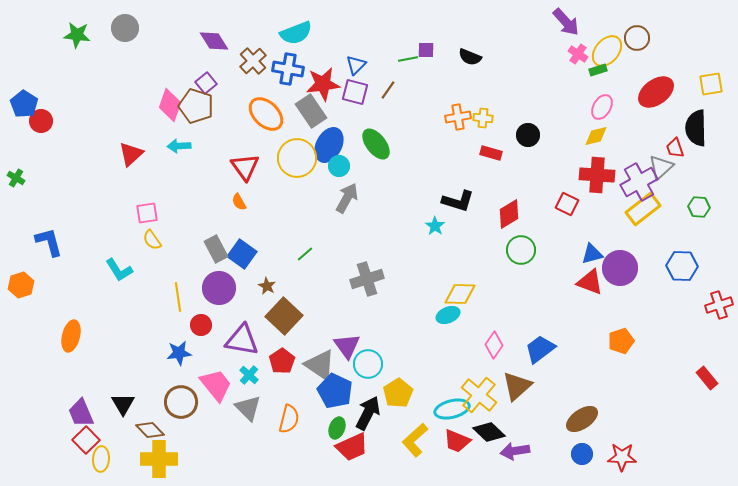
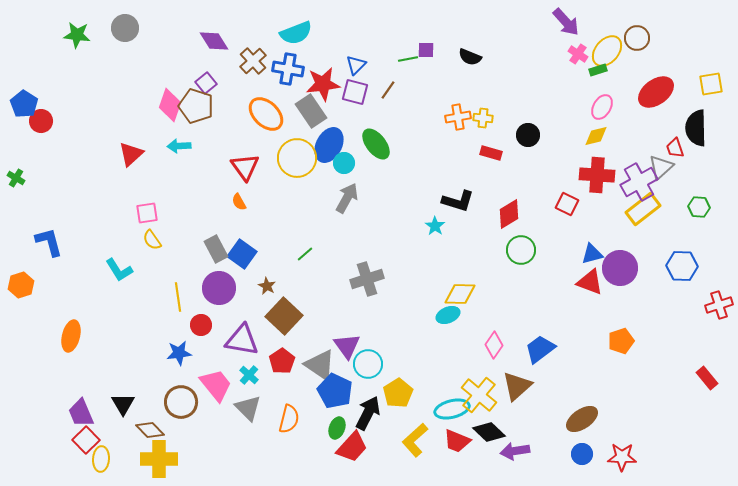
cyan circle at (339, 166): moved 5 px right, 3 px up
red trapezoid at (352, 447): rotated 24 degrees counterclockwise
